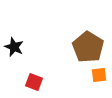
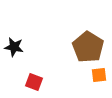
black star: rotated 12 degrees counterclockwise
